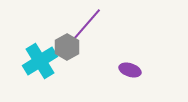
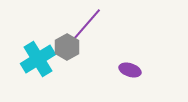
cyan cross: moved 2 px left, 2 px up
